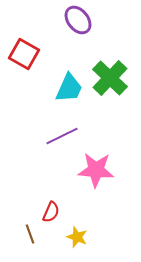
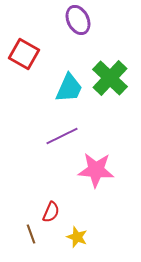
purple ellipse: rotated 12 degrees clockwise
brown line: moved 1 px right
